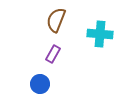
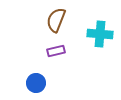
purple rectangle: moved 3 px right, 3 px up; rotated 48 degrees clockwise
blue circle: moved 4 px left, 1 px up
